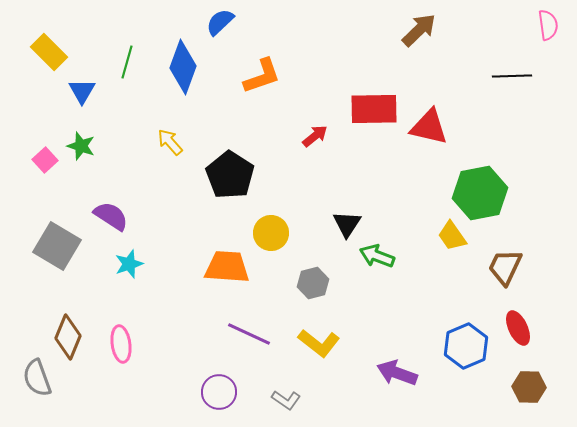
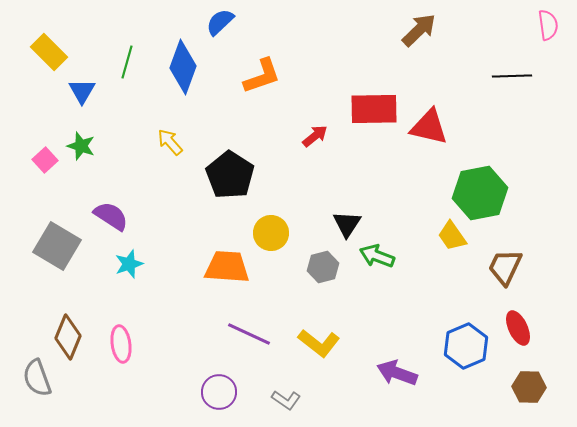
gray hexagon: moved 10 px right, 16 px up
